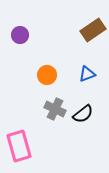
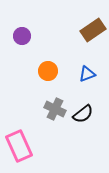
purple circle: moved 2 px right, 1 px down
orange circle: moved 1 px right, 4 px up
pink rectangle: rotated 8 degrees counterclockwise
